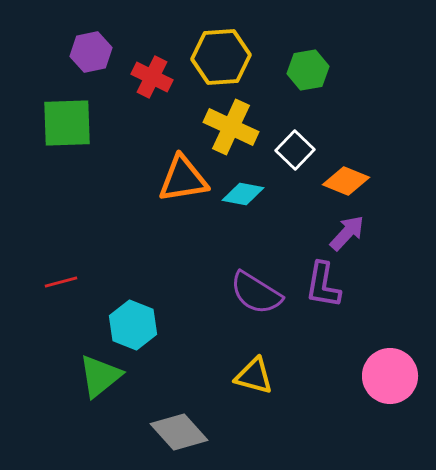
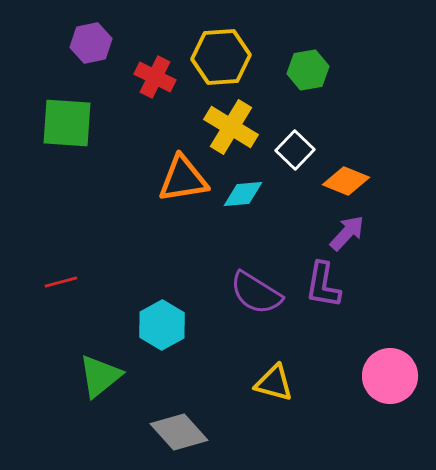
purple hexagon: moved 9 px up
red cross: moved 3 px right
green square: rotated 6 degrees clockwise
yellow cross: rotated 6 degrees clockwise
cyan diamond: rotated 15 degrees counterclockwise
cyan hexagon: moved 29 px right; rotated 9 degrees clockwise
yellow triangle: moved 20 px right, 7 px down
